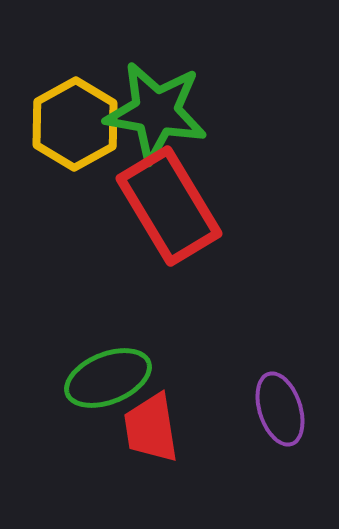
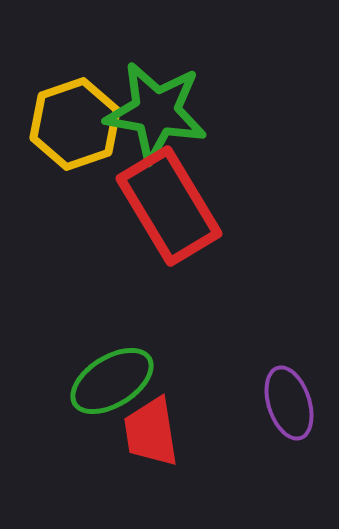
yellow hexagon: rotated 10 degrees clockwise
green ellipse: moved 4 px right, 3 px down; rotated 10 degrees counterclockwise
purple ellipse: moved 9 px right, 6 px up
red trapezoid: moved 4 px down
